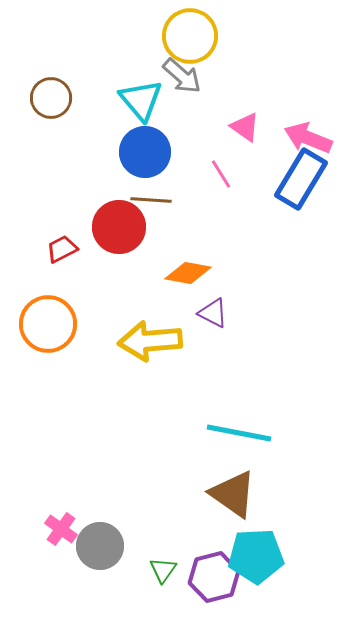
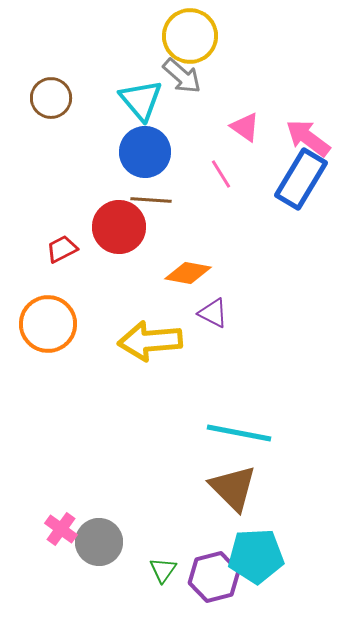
pink arrow: rotated 15 degrees clockwise
brown triangle: moved 6 px up; rotated 10 degrees clockwise
gray circle: moved 1 px left, 4 px up
